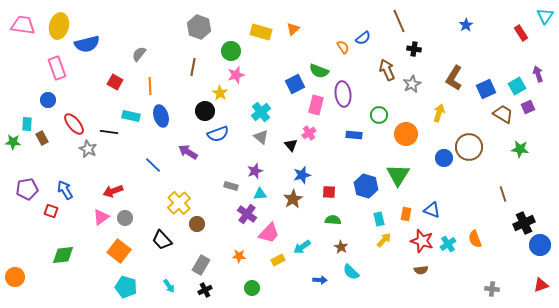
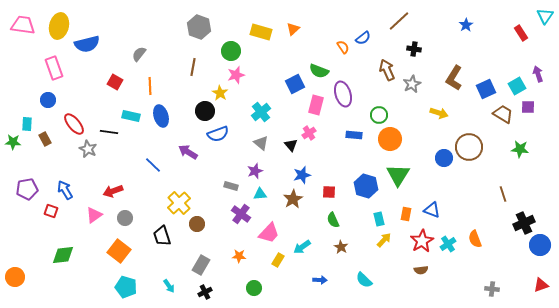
brown line at (399, 21): rotated 70 degrees clockwise
pink rectangle at (57, 68): moved 3 px left
purple ellipse at (343, 94): rotated 10 degrees counterclockwise
purple square at (528, 107): rotated 24 degrees clockwise
yellow arrow at (439, 113): rotated 90 degrees clockwise
orange circle at (406, 134): moved 16 px left, 5 px down
gray triangle at (261, 137): moved 6 px down
brown rectangle at (42, 138): moved 3 px right, 1 px down
purple cross at (247, 214): moved 6 px left
pink triangle at (101, 217): moved 7 px left, 2 px up
green semicircle at (333, 220): rotated 119 degrees counterclockwise
black trapezoid at (162, 240): moved 4 px up; rotated 25 degrees clockwise
red star at (422, 241): rotated 25 degrees clockwise
yellow rectangle at (278, 260): rotated 32 degrees counterclockwise
cyan semicircle at (351, 272): moved 13 px right, 8 px down
green circle at (252, 288): moved 2 px right
black cross at (205, 290): moved 2 px down
